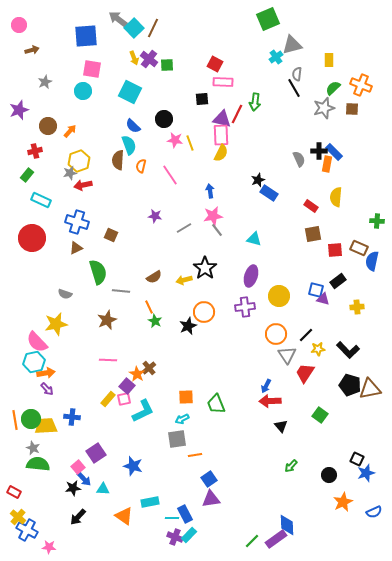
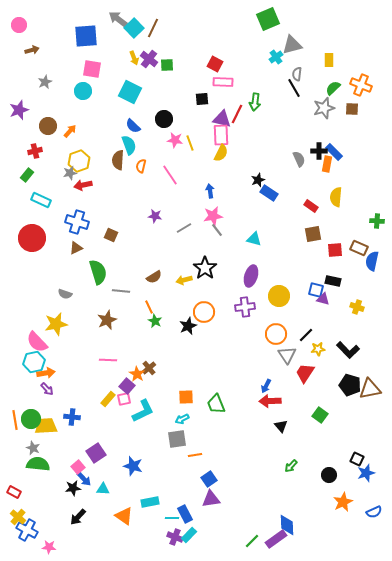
black rectangle at (338, 281): moved 5 px left; rotated 49 degrees clockwise
yellow cross at (357, 307): rotated 24 degrees clockwise
